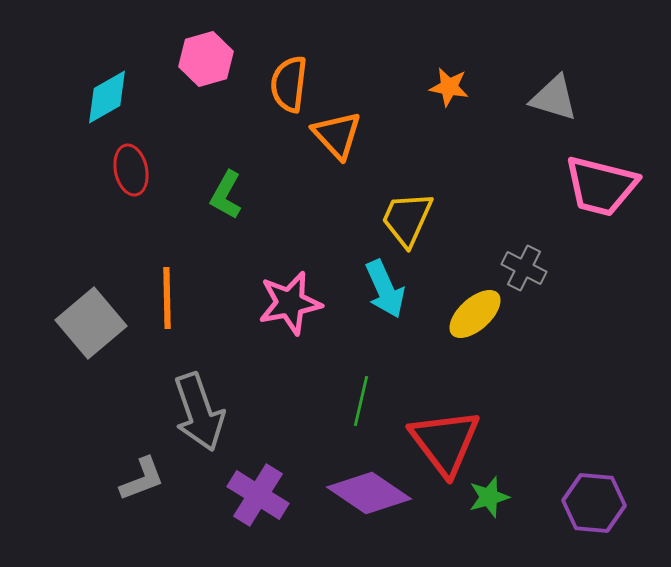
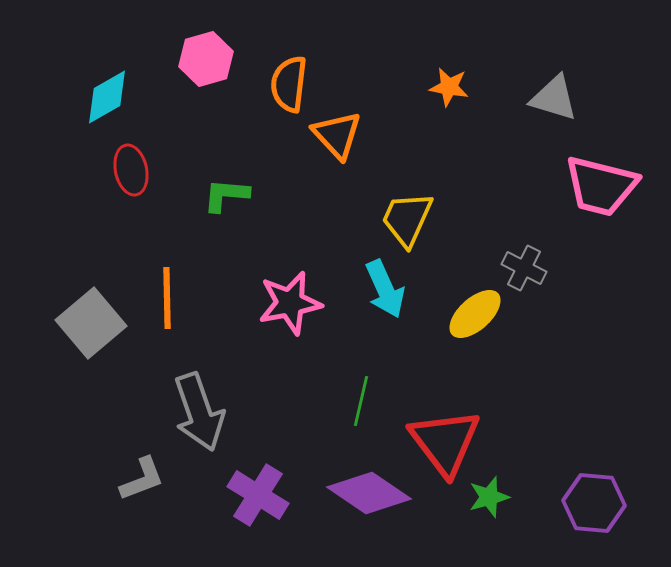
green L-shape: rotated 66 degrees clockwise
